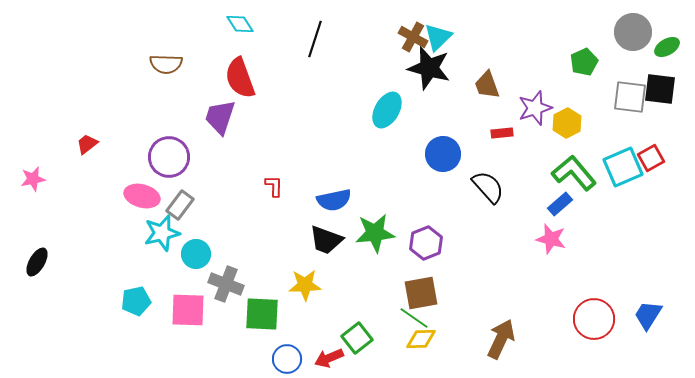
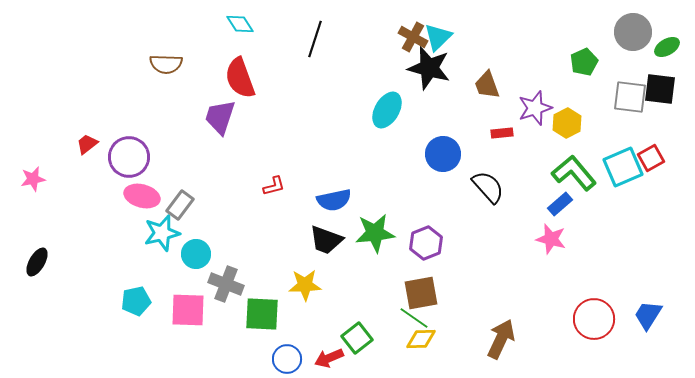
purple circle at (169, 157): moved 40 px left
red L-shape at (274, 186): rotated 75 degrees clockwise
